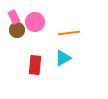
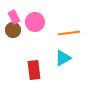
brown circle: moved 4 px left
red rectangle: moved 1 px left, 5 px down; rotated 12 degrees counterclockwise
